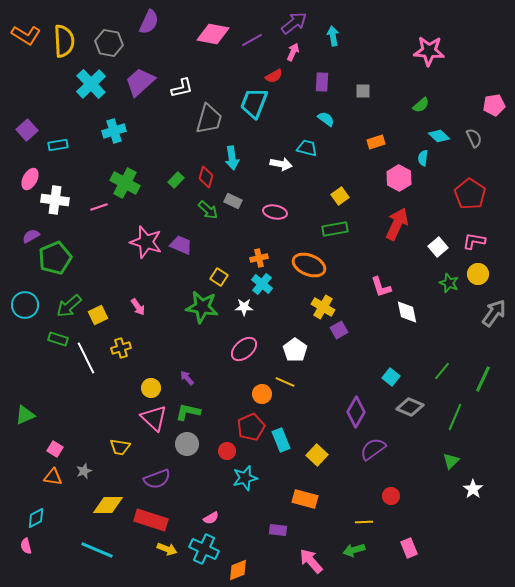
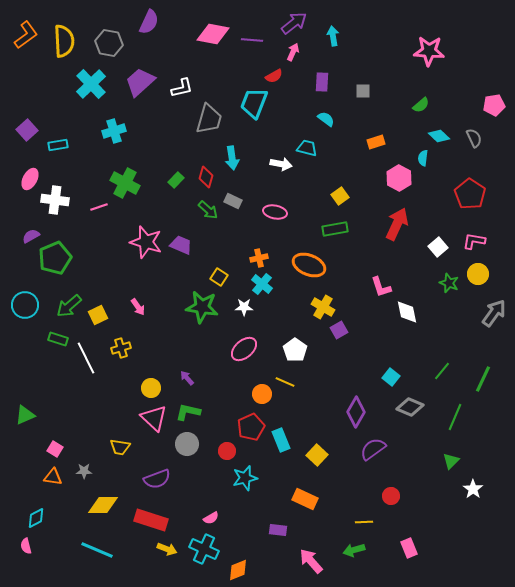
orange L-shape at (26, 35): rotated 68 degrees counterclockwise
purple line at (252, 40): rotated 35 degrees clockwise
gray star at (84, 471): rotated 21 degrees clockwise
orange rectangle at (305, 499): rotated 10 degrees clockwise
yellow diamond at (108, 505): moved 5 px left
